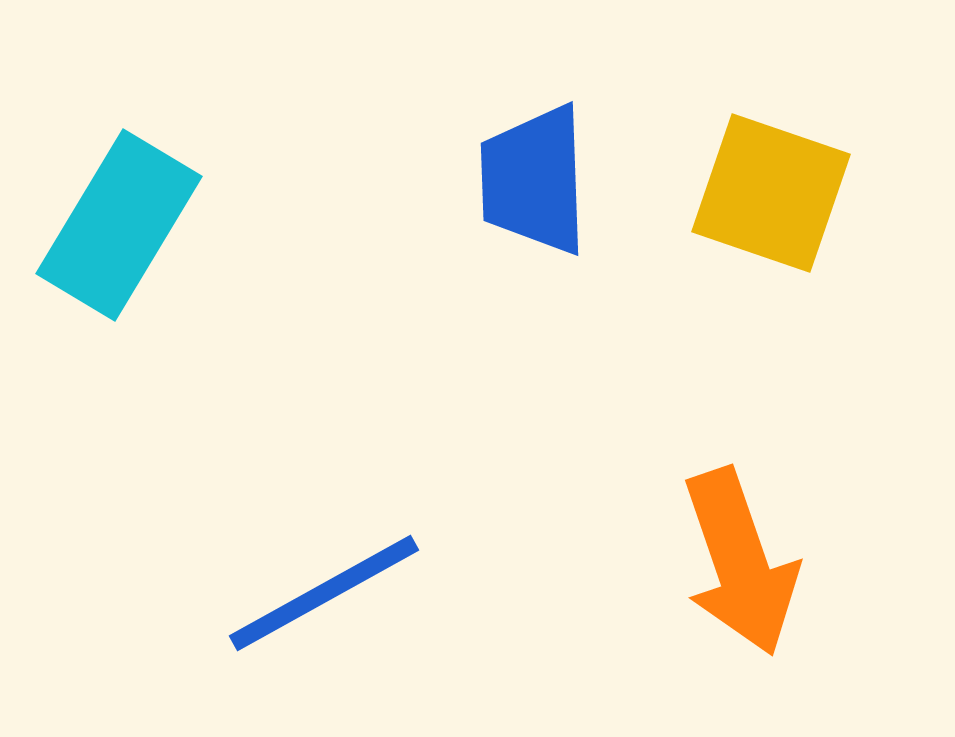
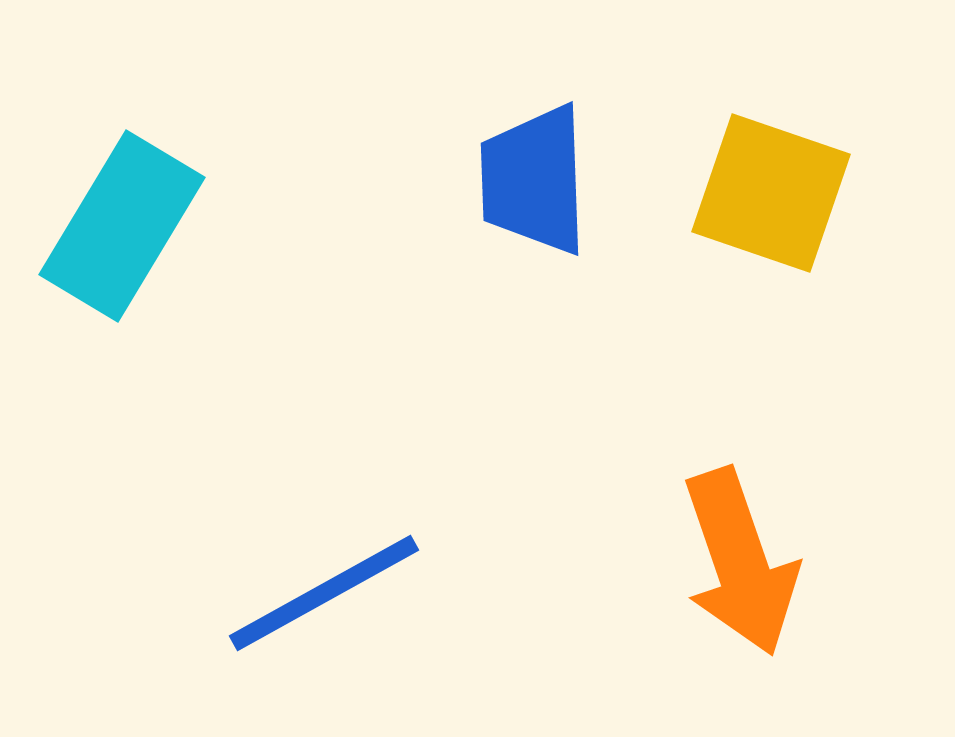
cyan rectangle: moved 3 px right, 1 px down
